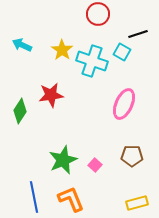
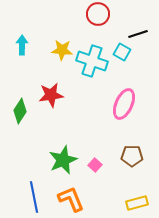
cyan arrow: rotated 66 degrees clockwise
yellow star: rotated 30 degrees counterclockwise
